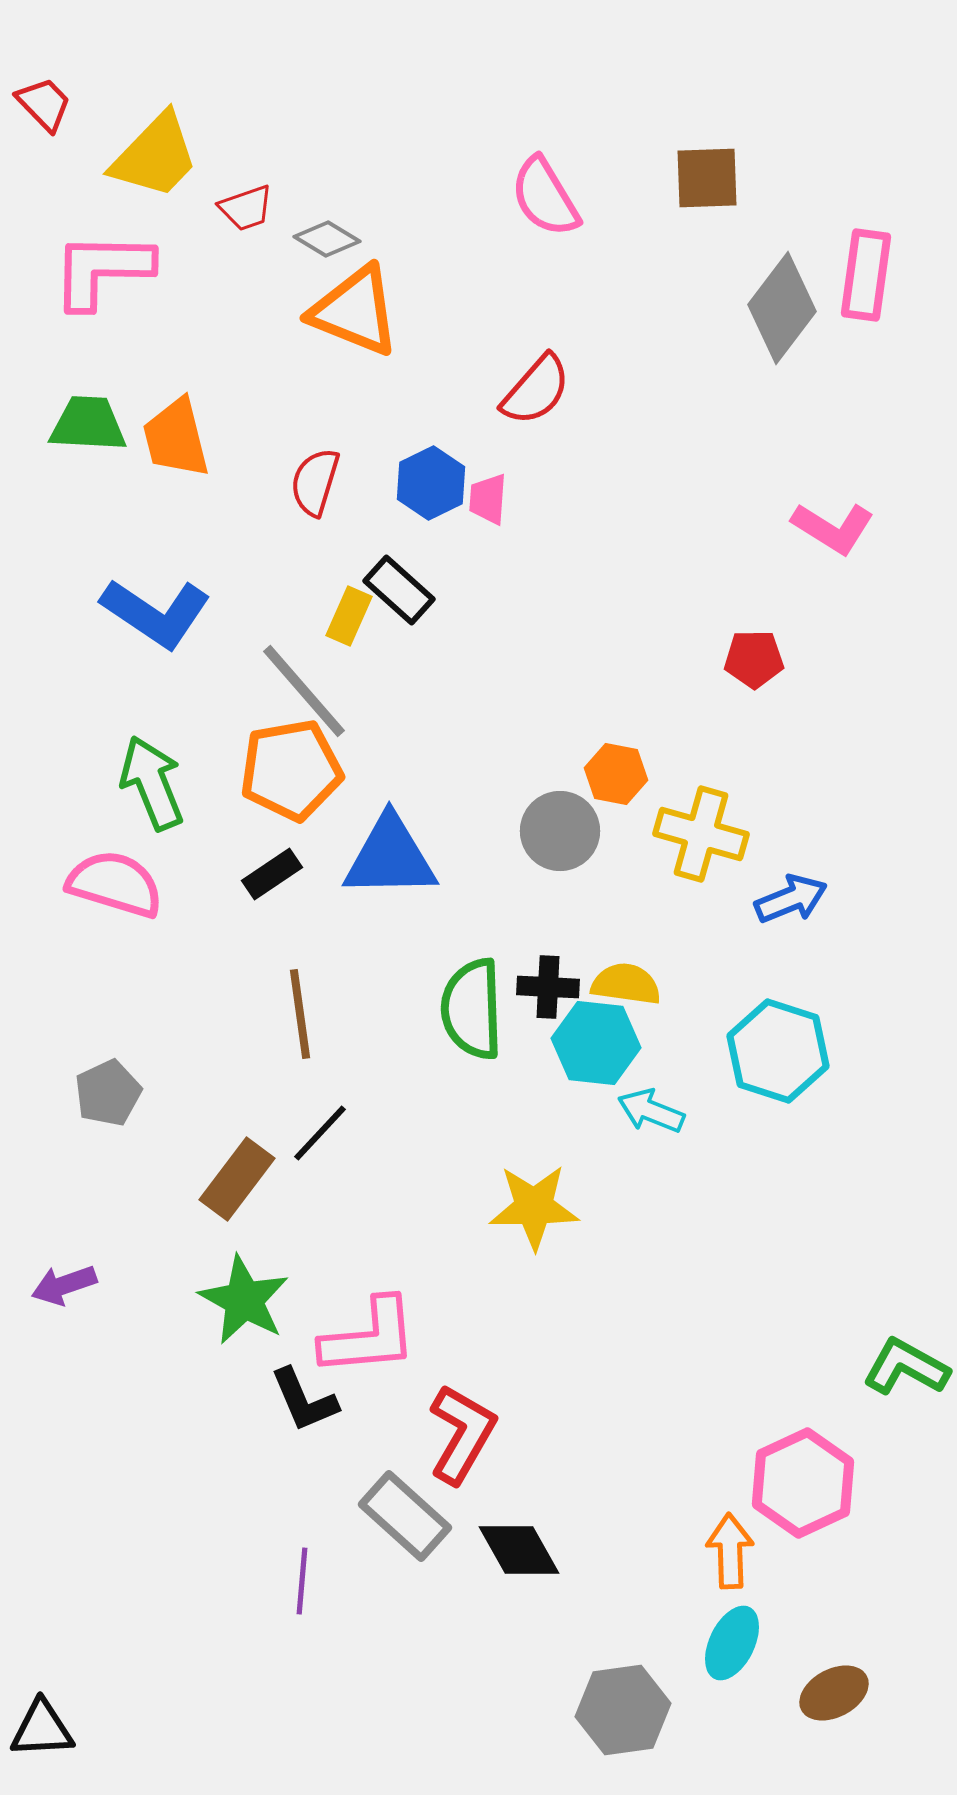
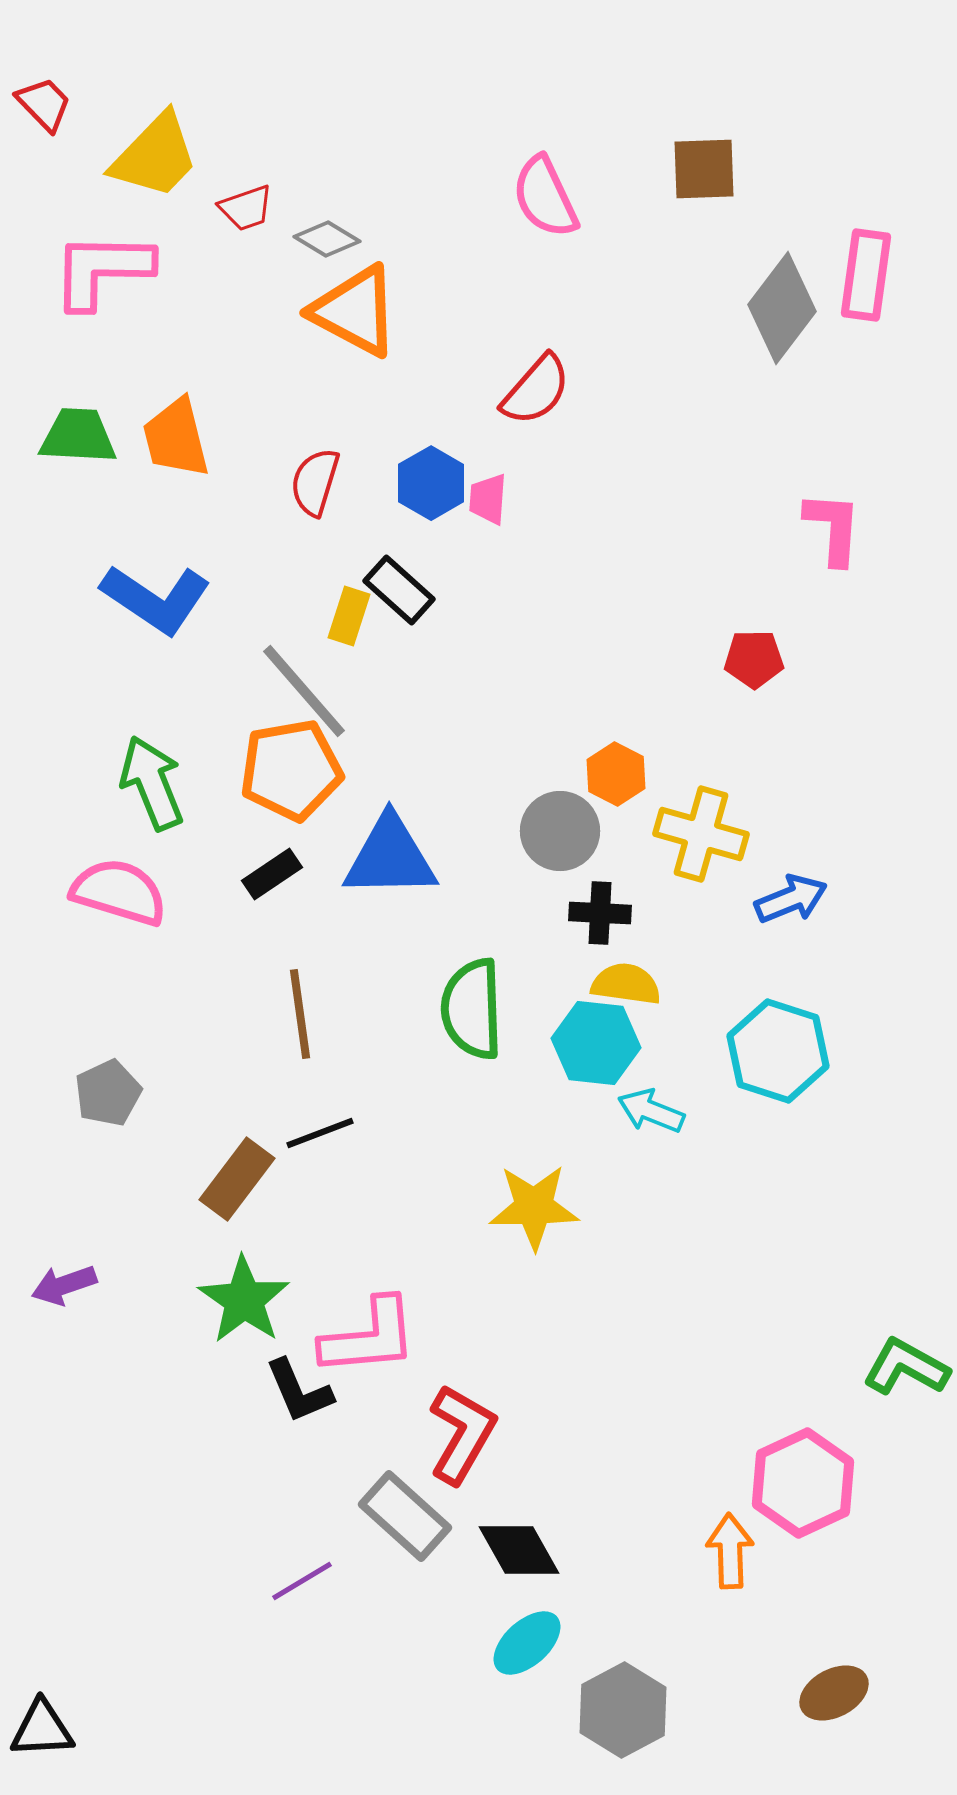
brown square at (707, 178): moved 3 px left, 9 px up
pink semicircle at (545, 197): rotated 6 degrees clockwise
orange triangle at (355, 311): rotated 6 degrees clockwise
green trapezoid at (88, 424): moved 10 px left, 12 px down
blue hexagon at (431, 483): rotated 4 degrees counterclockwise
pink L-shape at (833, 528): rotated 118 degrees counterclockwise
blue L-shape at (156, 613): moved 14 px up
yellow rectangle at (349, 616): rotated 6 degrees counterclockwise
orange hexagon at (616, 774): rotated 16 degrees clockwise
pink semicircle at (115, 884): moved 4 px right, 8 px down
black cross at (548, 987): moved 52 px right, 74 px up
black line at (320, 1133): rotated 26 degrees clockwise
green star at (244, 1300): rotated 6 degrees clockwise
black L-shape at (304, 1400): moved 5 px left, 9 px up
purple line at (302, 1581): rotated 54 degrees clockwise
cyan ellipse at (732, 1643): moved 205 px left; rotated 22 degrees clockwise
gray hexagon at (623, 1710): rotated 20 degrees counterclockwise
